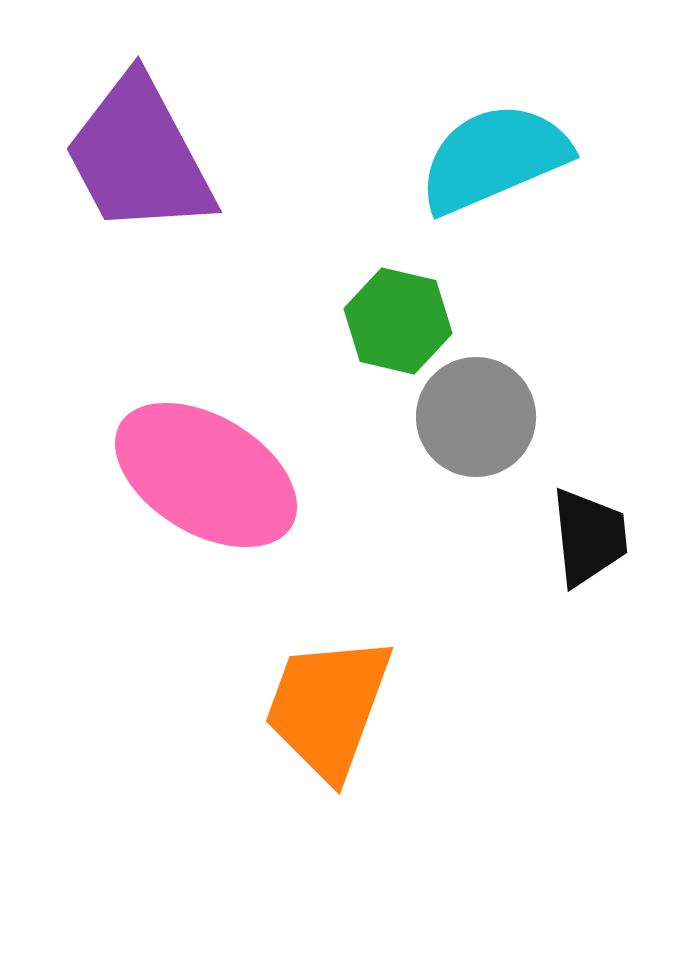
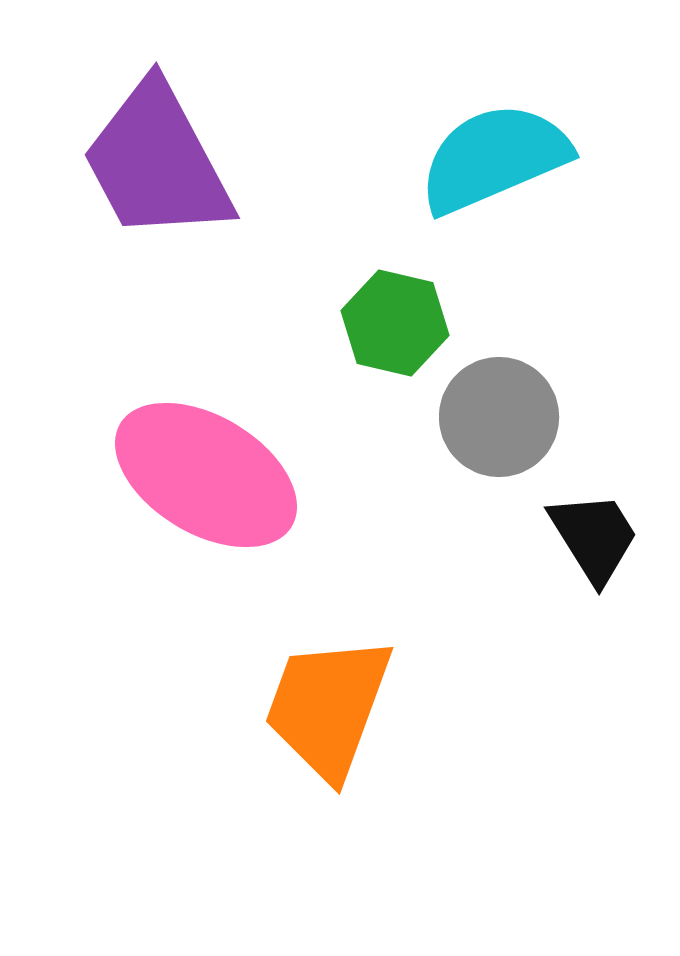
purple trapezoid: moved 18 px right, 6 px down
green hexagon: moved 3 px left, 2 px down
gray circle: moved 23 px right
black trapezoid: moved 5 px right; rotated 26 degrees counterclockwise
